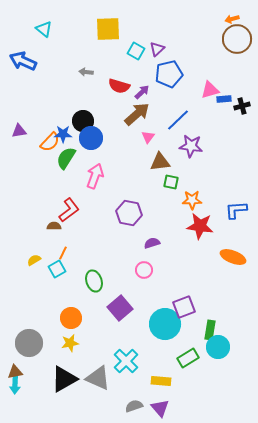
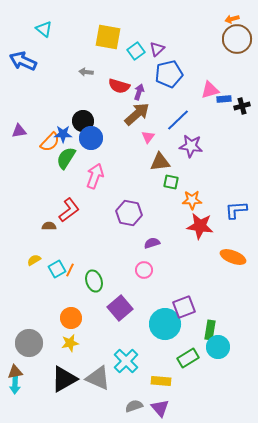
yellow square at (108, 29): moved 8 px down; rotated 12 degrees clockwise
cyan square at (136, 51): rotated 24 degrees clockwise
purple arrow at (142, 92): moved 3 px left; rotated 28 degrees counterclockwise
brown semicircle at (54, 226): moved 5 px left
orange line at (63, 253): moved 7 px right, 17 px down
